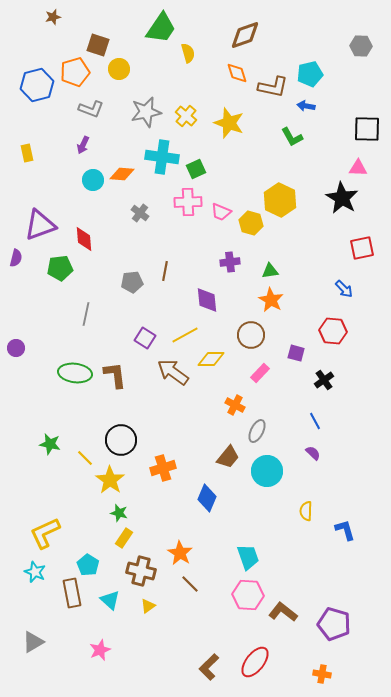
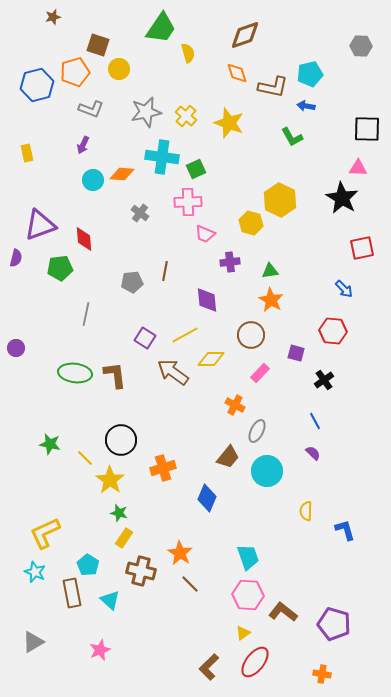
pink trapezoid at (221, 212): moved 16 px left, 22 px down
yellow triangle at (148, 606): moved 95 px right, 27 px down
